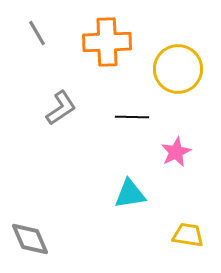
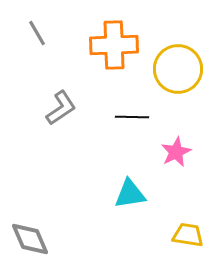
orange cross: moved 7 px right, 3 px down
